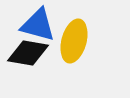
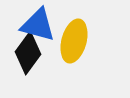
black diamond: rotated 63 degrees counterclockwise
